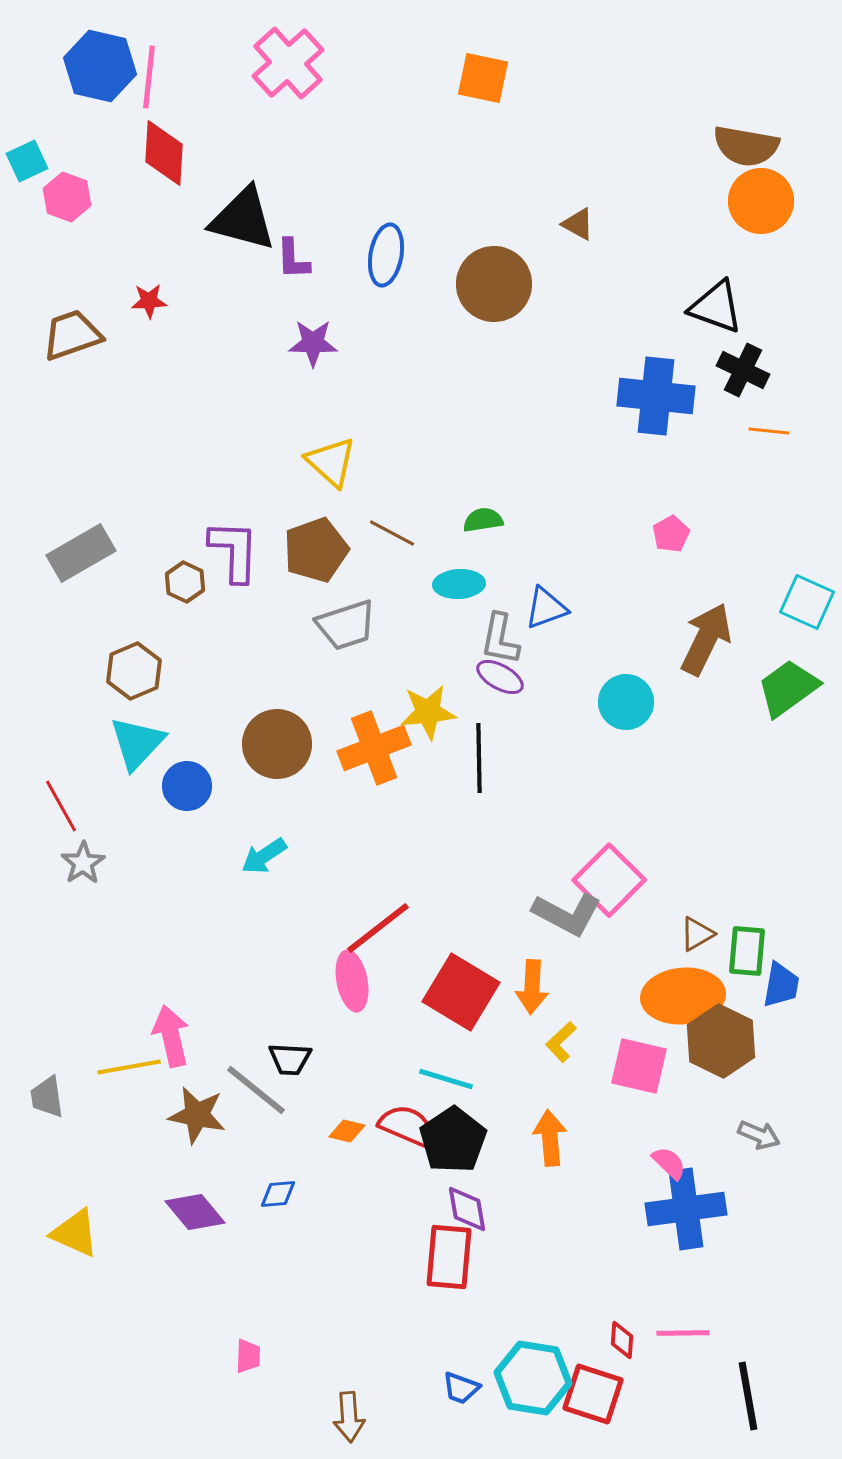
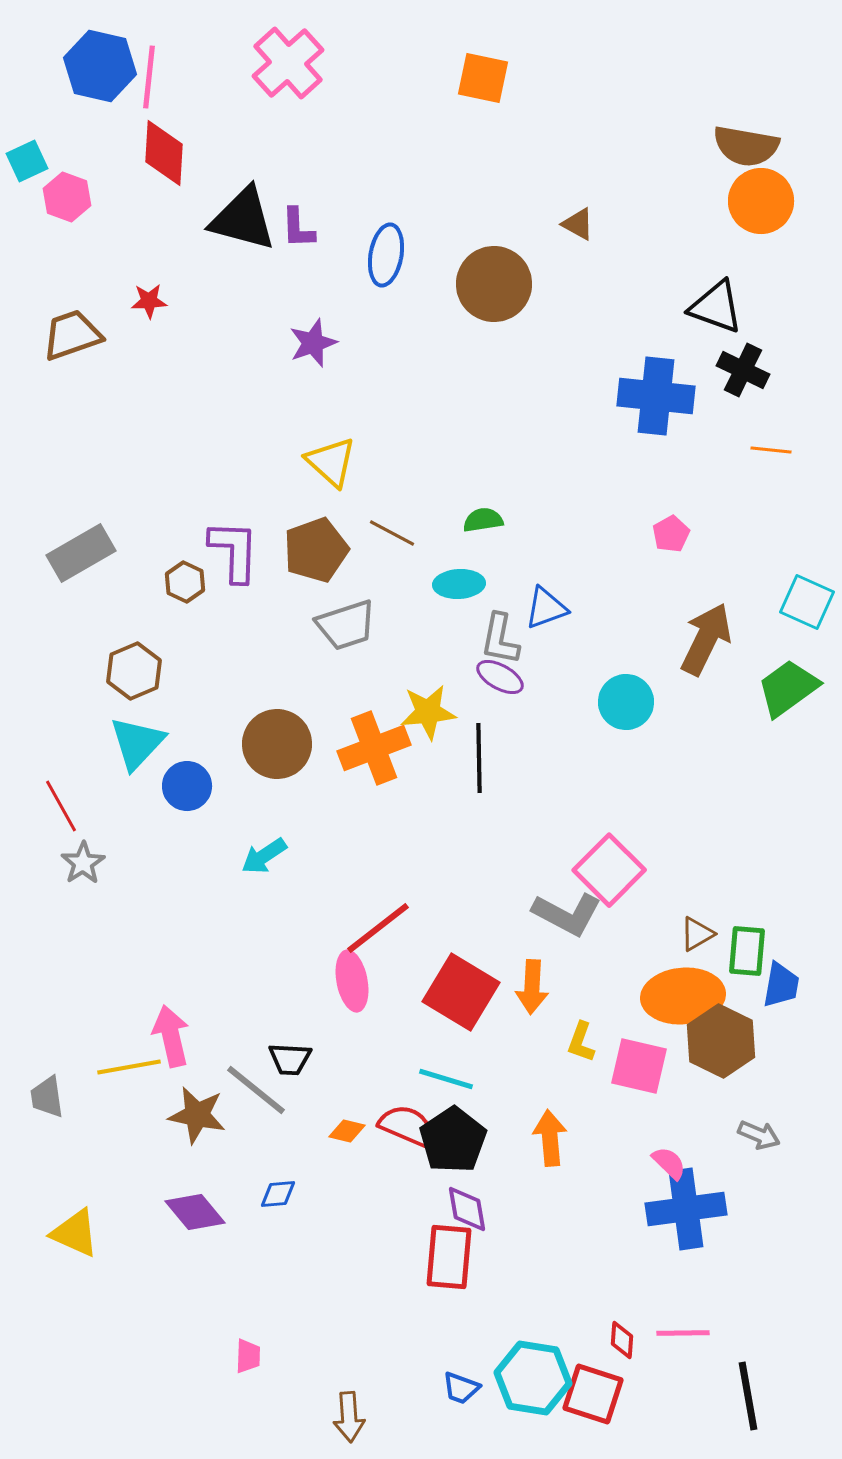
purple L-shape at (293, 259): moved 5 px right, 31 px up
purple star at (313, 343): rotated 21 degrees counterclockwise
orange line at (769, 431): moved 2 px right, 19 px down
pink square at (609, 880): moved 10 px up
yellow L-shape at (561, 1042): moved 20 px right; rotated 27 degrees counterclockwise
